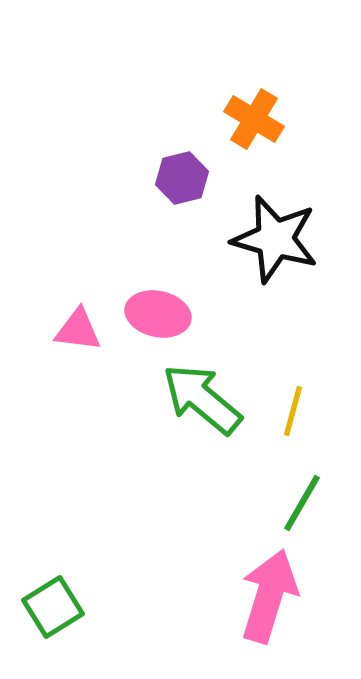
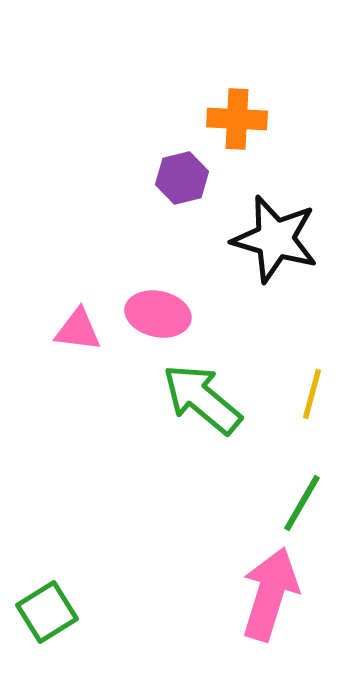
orange cross: moved 17 px left; rotated 28 degrees counterclockwise
yellow line: moved 19 px right, 17 px up
pink arrow: moved 1 px right, 2 px up
green square: moved 6 px left, 5 px down
